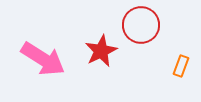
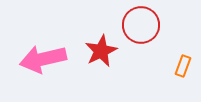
pink arrow: rotated 135 degrees clockwise
orange rectangle: moved 2 px right
